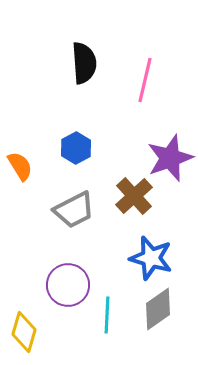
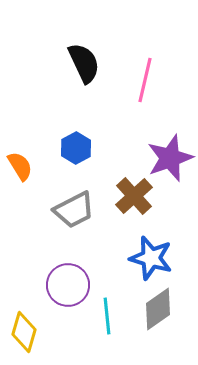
black semicircle: rotated 21 degrees counterclockwise
cyan line: moved 1 px down; rotated 9 degrees counterclockwise
